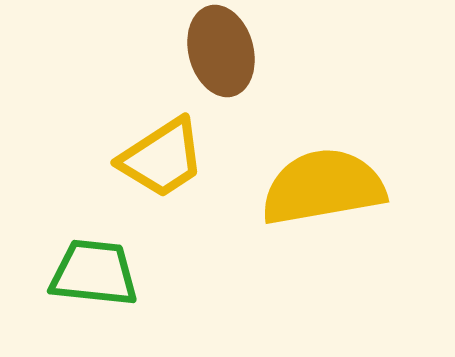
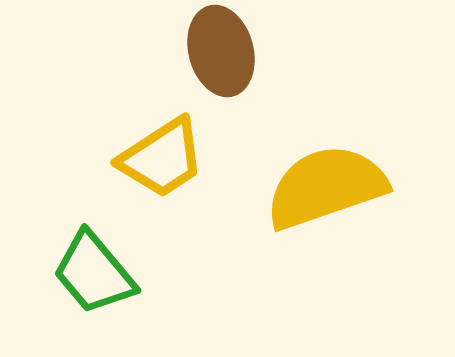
yellow semicircle: moved 3 px right; rotated 9 degrees counterclockwise
green trapezoid: rotated 136 degrees counterclockwise
